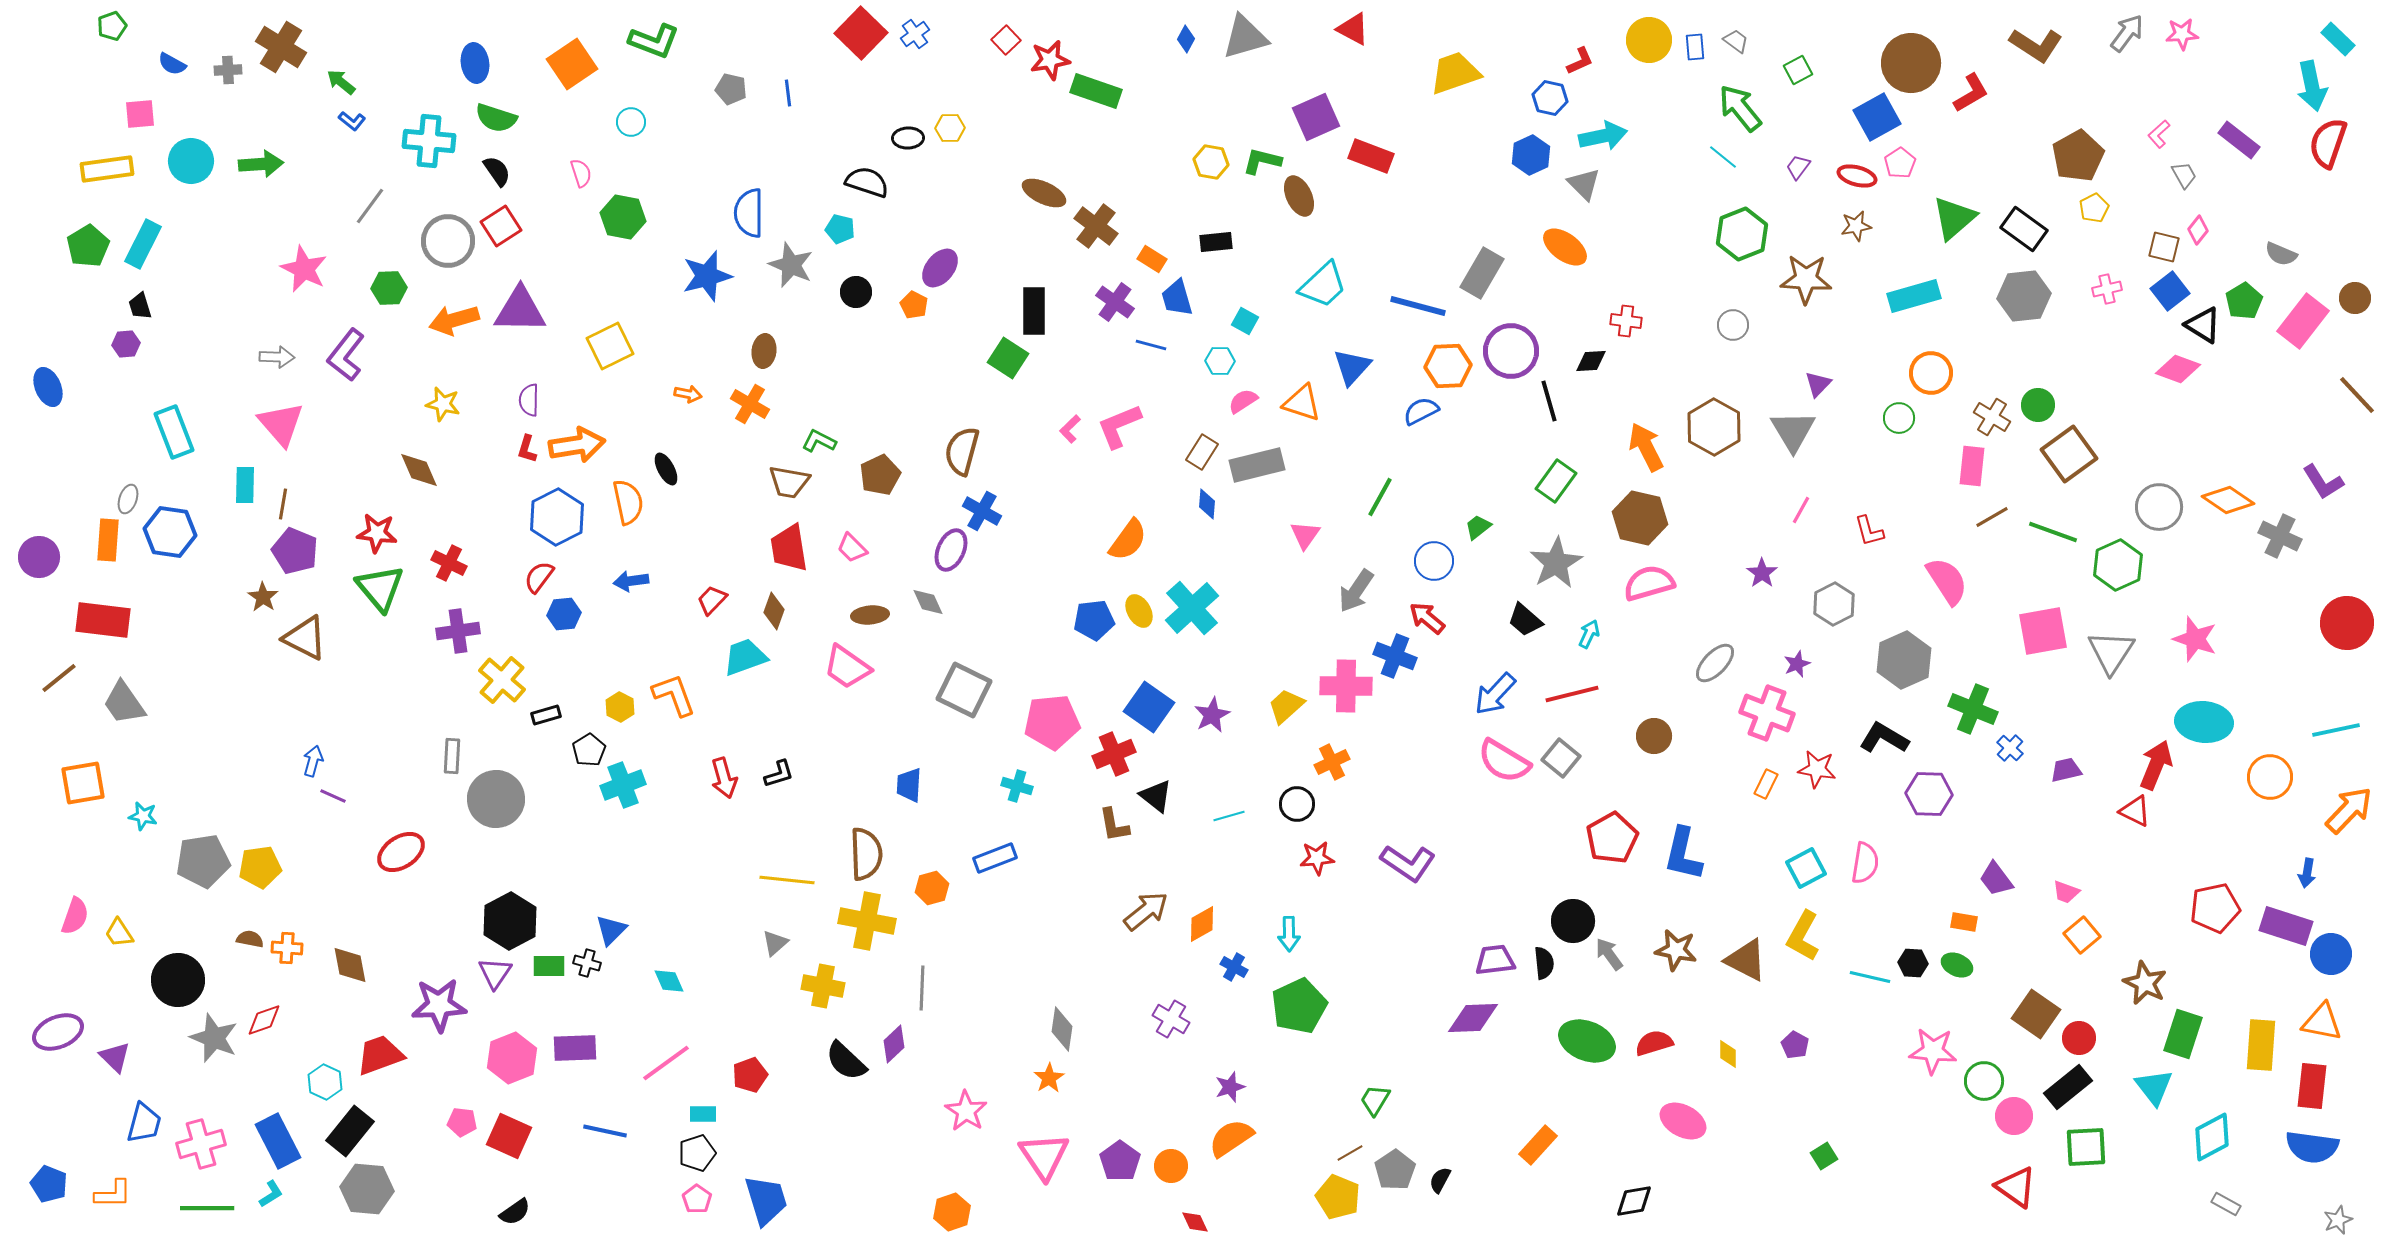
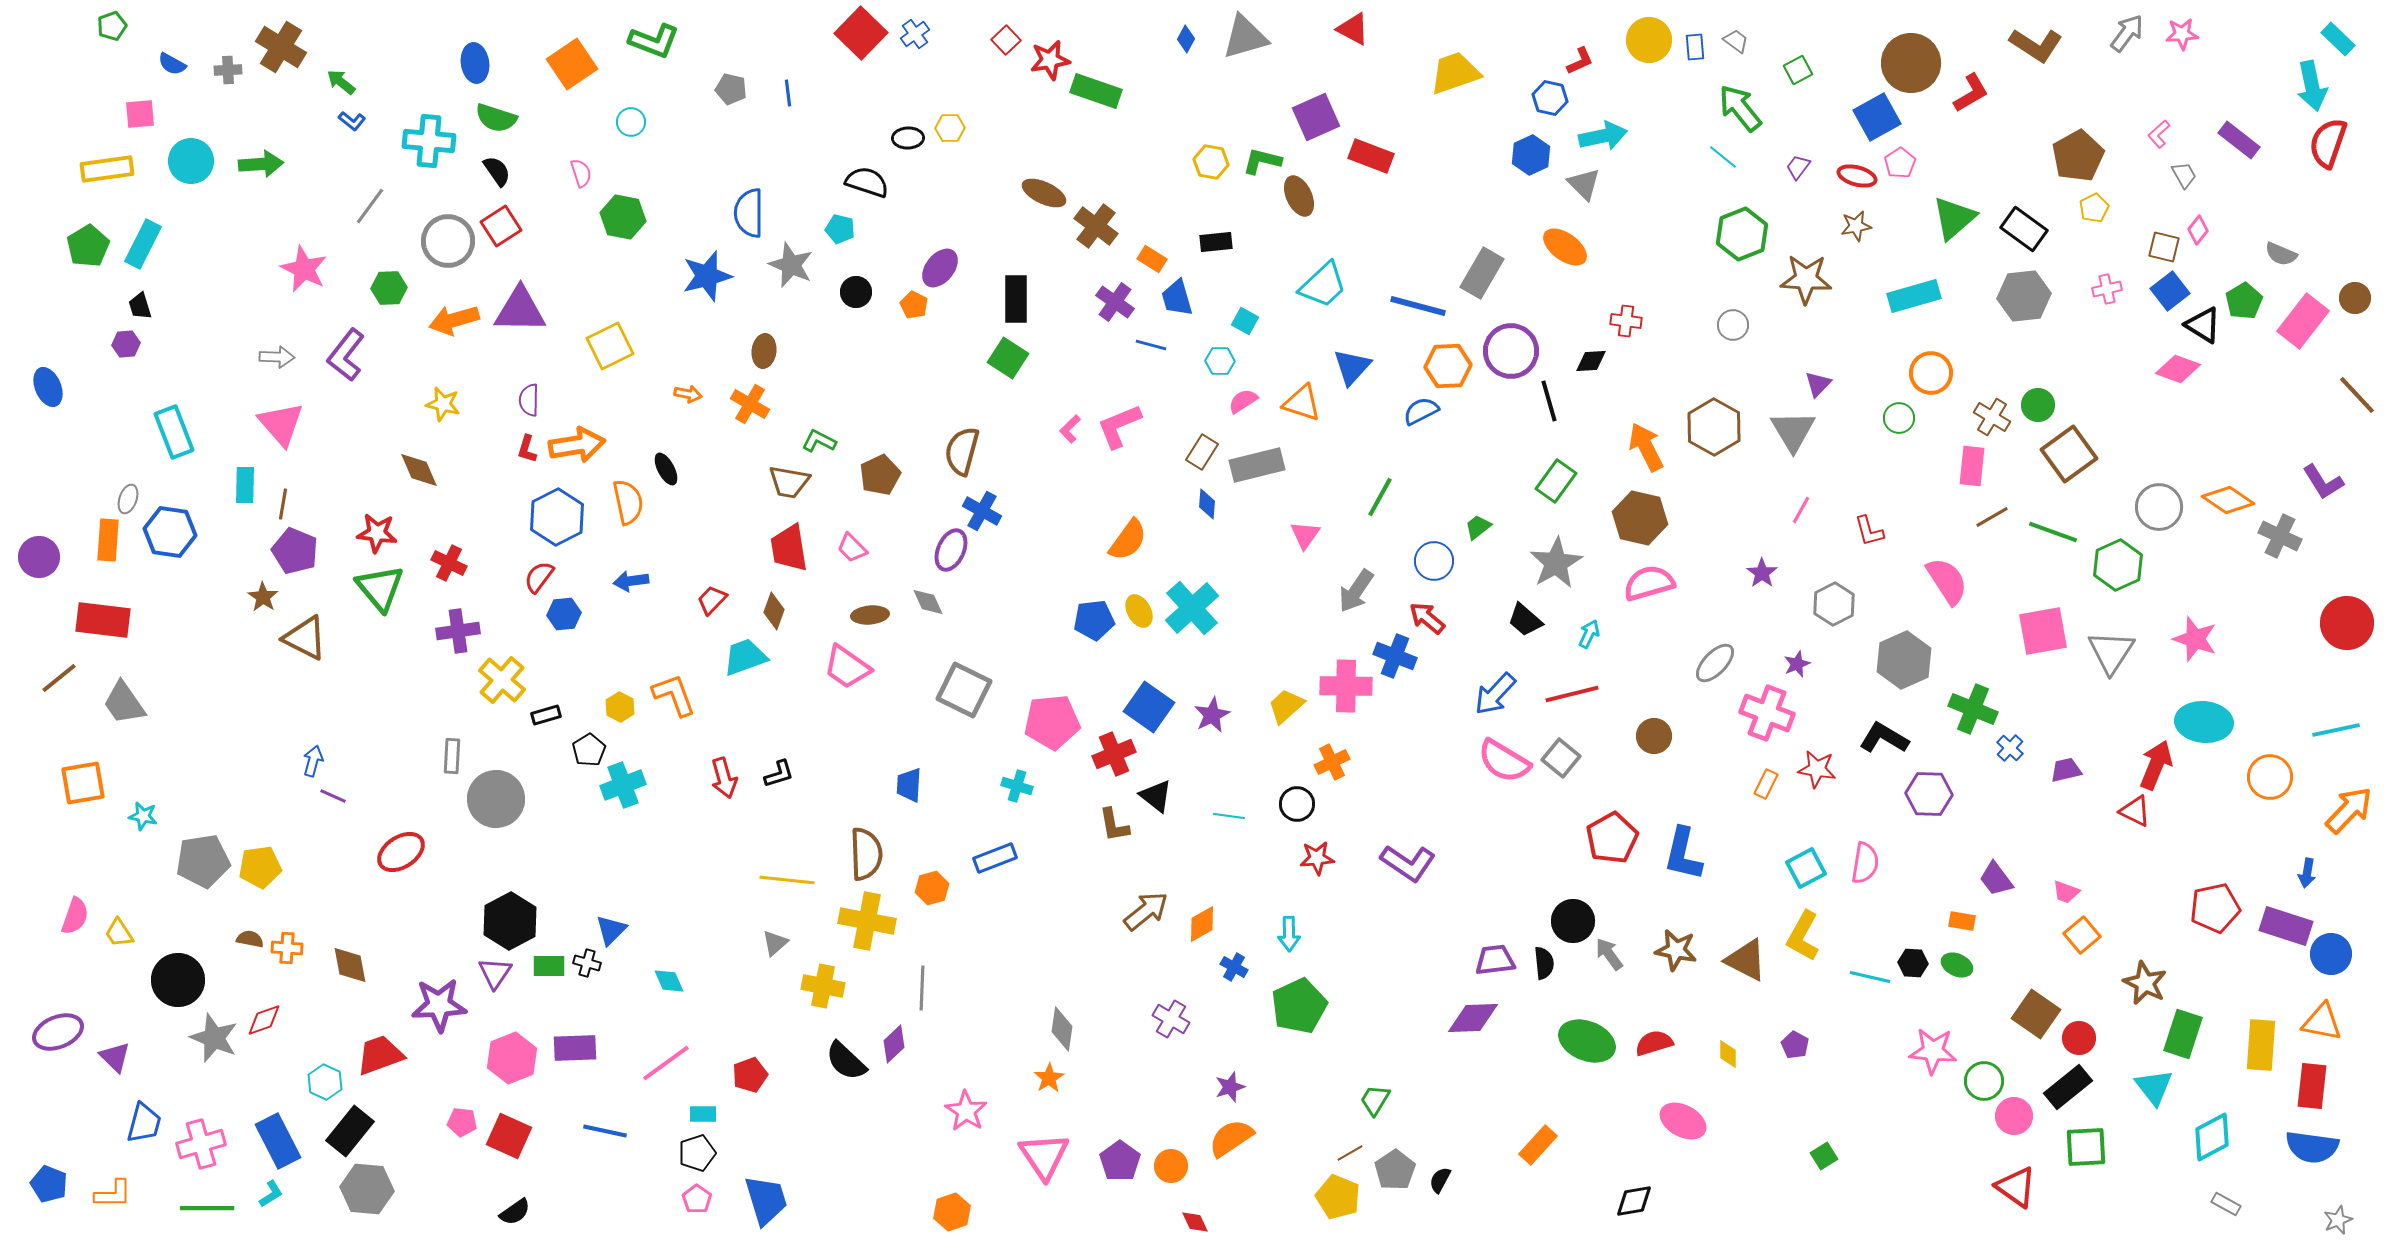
black rectangle at (1034, 311): moved 18 px left, 12 px up
cyan line at (1229, 816): rotated 24 degrees clockwise
orange rectangle at (1964, 922): moved 2 px left, 1 px up
